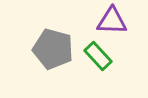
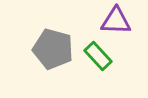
purple triangle: moved 4 px right
